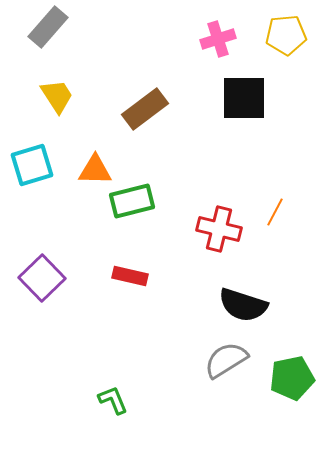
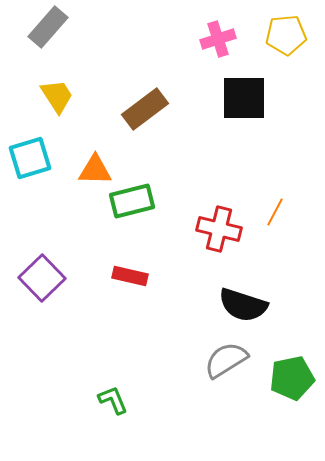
cyan square: moved 2 px left, 7 px up
